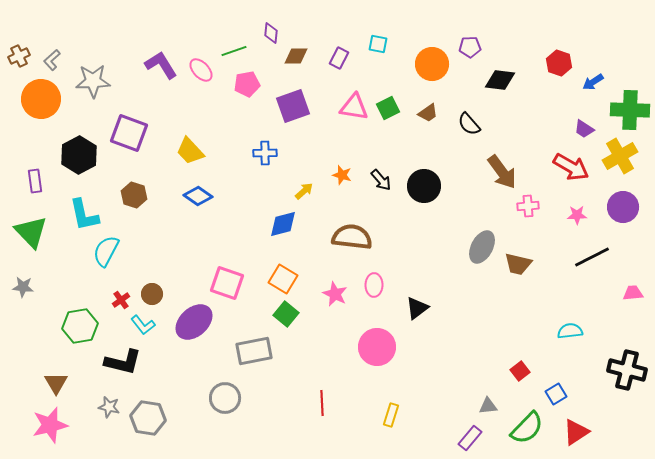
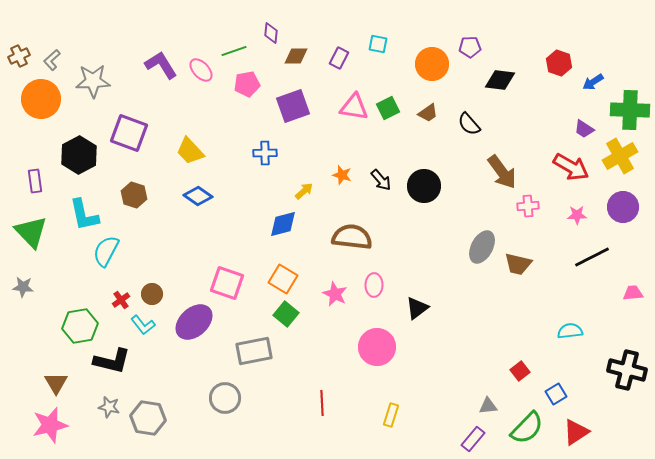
black L-shape at (123, 362): moved 11 px left, 1 px up
purple rectangle at (470, 438): moved 3 px right, 1 px down
